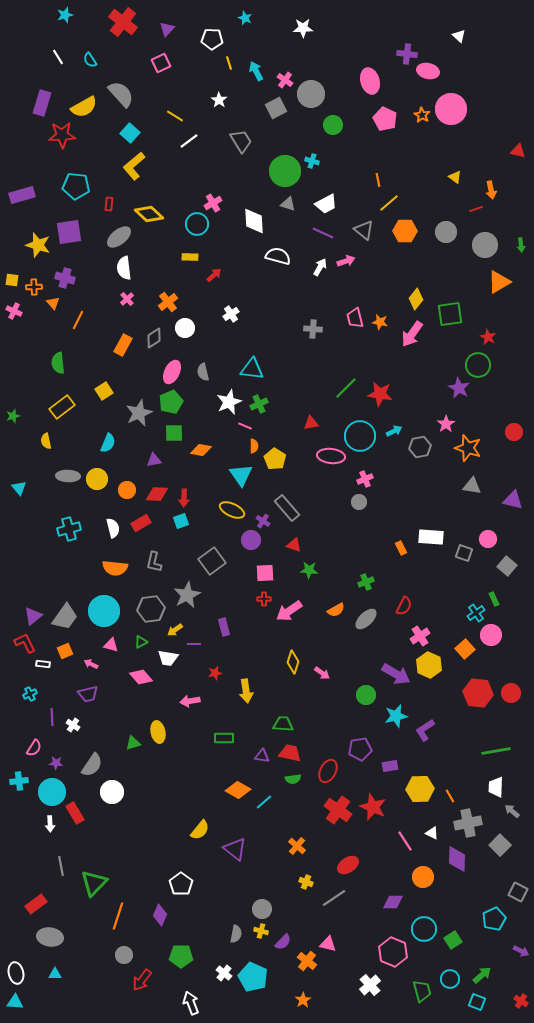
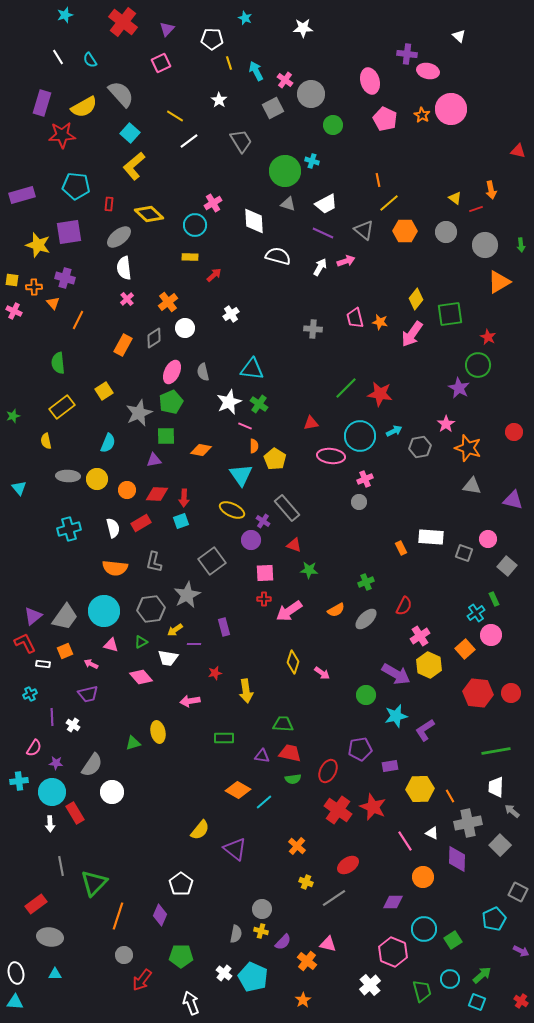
gray square at (276, 108): moved 3 px left
yellow triangle at (455, 177): moved 21 px down
cyan circle at (197, 224): moved 2 px left, 1 px down
green cross at (259, 404): rotated 30 degrees counterclockwise
green square at (174, 433): moved 8 px left, 3 px down
